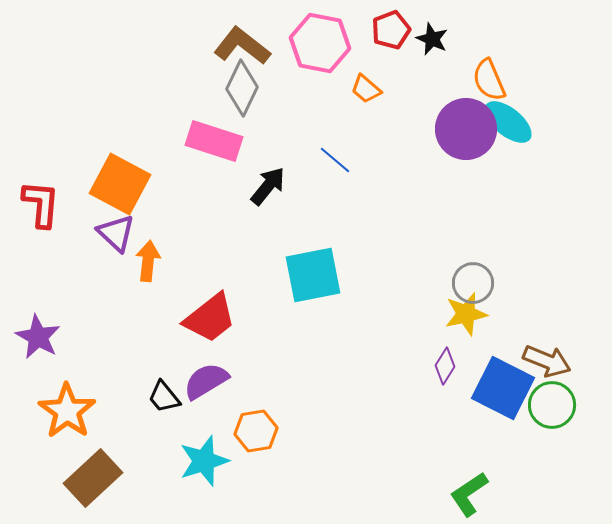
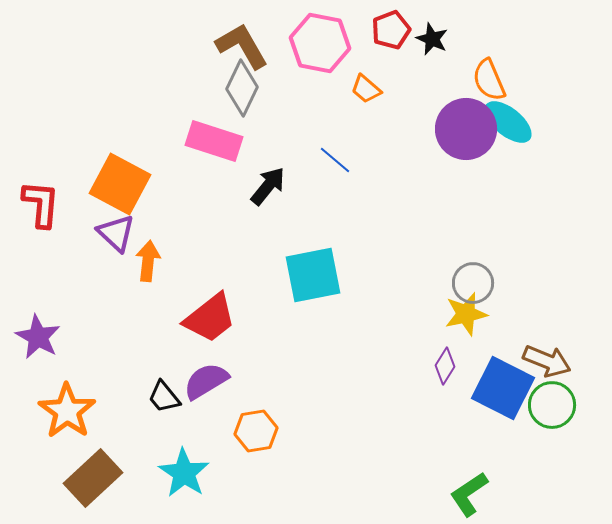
brown L-shape: rotated 22 degrees clockwise
cyan star: moved 20 px left, 12 px down; rotated 21 degrees counterclockwise
